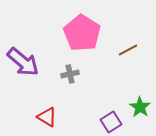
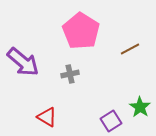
pink pentagon: moved 1 px left, 2 px up
brown line: moved 2 px right, 1 px up
purple square: moved 1 px up
